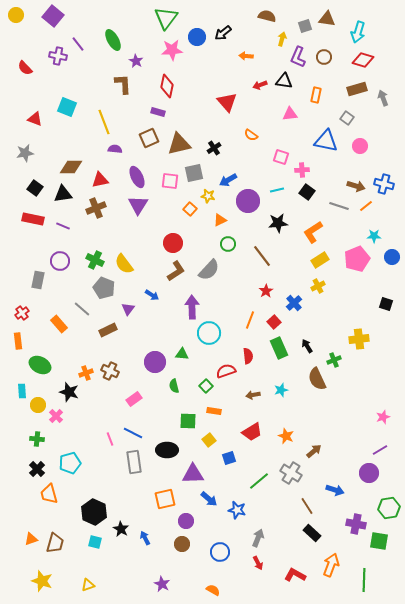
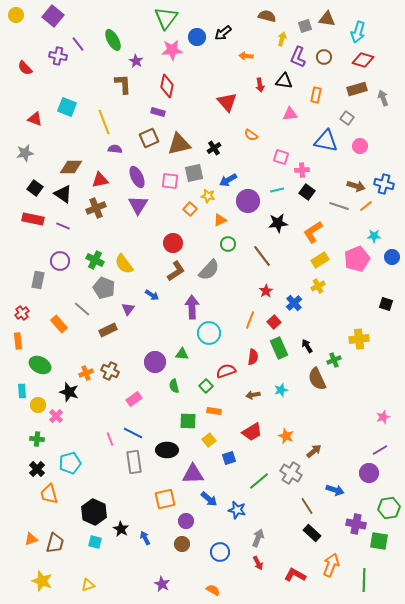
red arrow at (260, 85): rotated 80 degrees counterclockwise
black triangle at (63, 194): rotated 42 degrees clockwise
red semicircle at (248, 356): moved 5 px right, 1 px down; rotated 14 degrees clockwise
